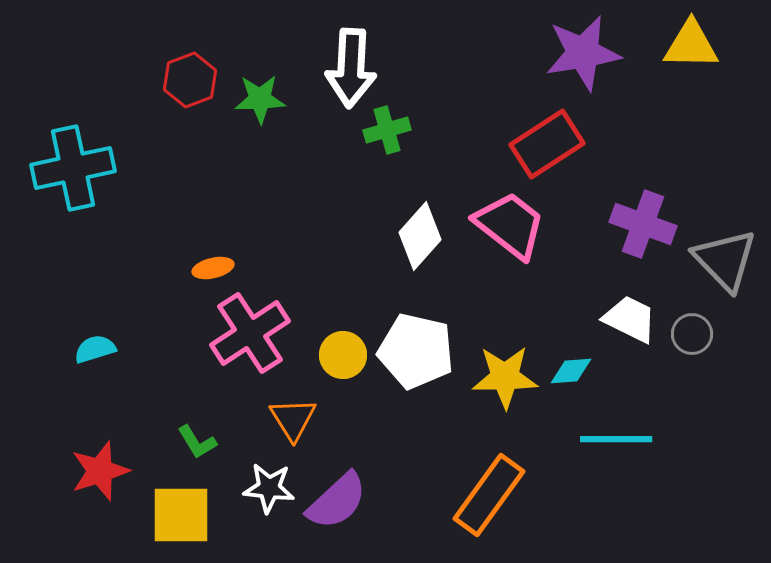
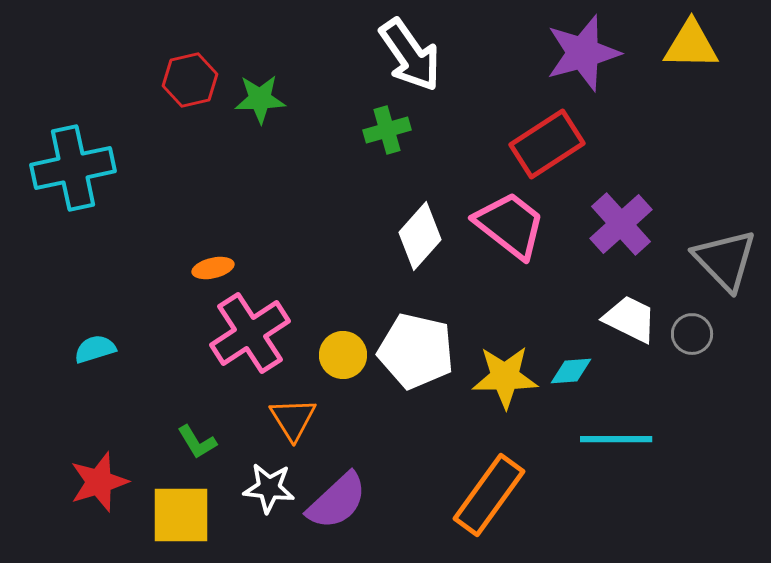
purple star: rotated 6 degrees counterclockwise
white arrow: moved 59 px right, 13 px up; rotated 38 degrees counterclockwise
red hexagon: rotated 8 degrees clockwise
purple cross: moved 22 px left; rotated 28 degrees clockwise
red star: moved 1 px left, 11 px down
